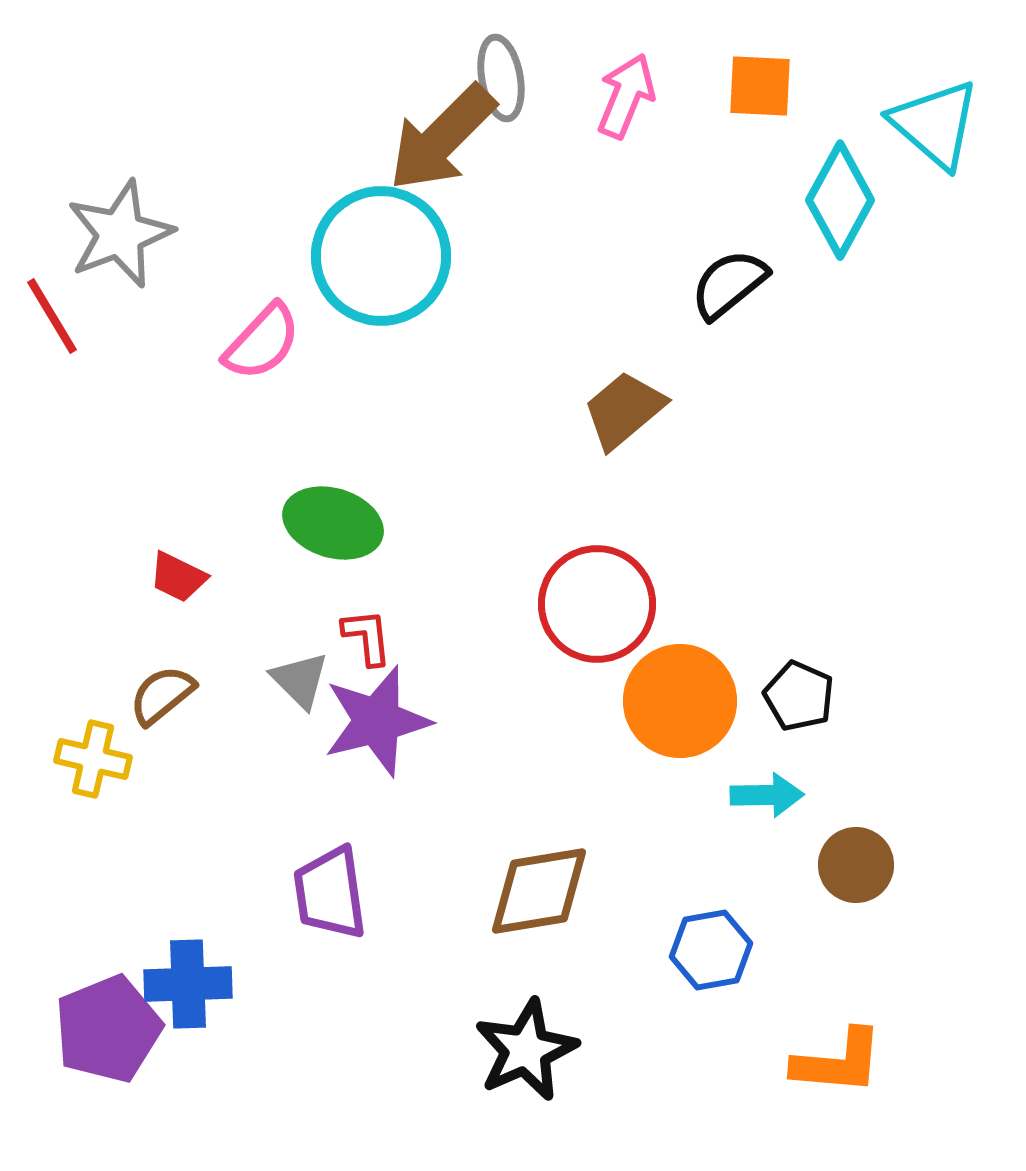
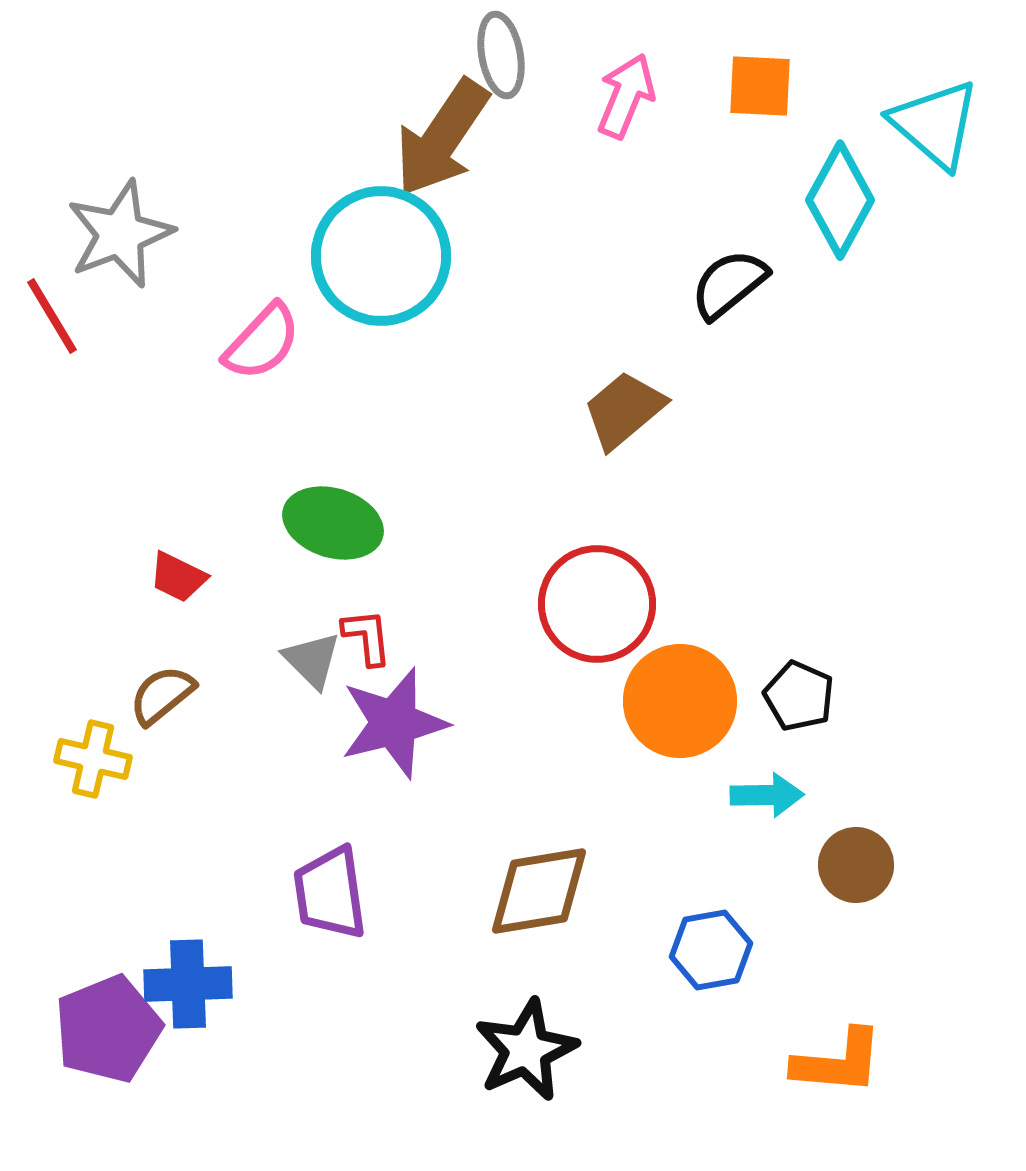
gray ellipse: moved 23 px up
brown arrow: rotated 11 degrees counterclockwise
gray triangle: moved 12 px right, 20 px up
purple star: moved 17 px right, 2 px down
